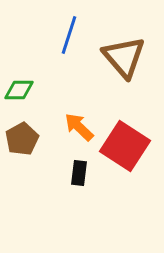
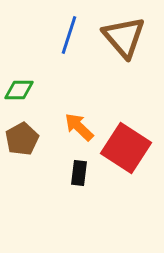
brown triangle: moved 20 px up
red square: moved 1 px right, 2 px down
